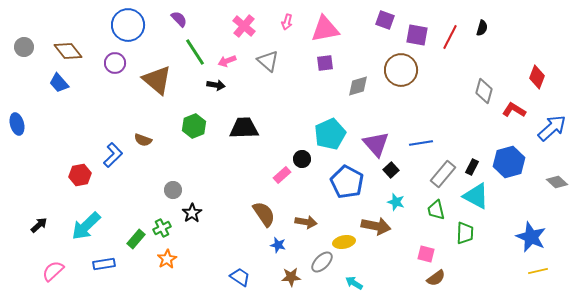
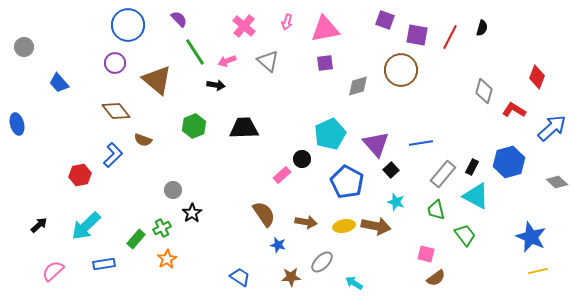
brown diamond at (68, 51): moved 48 px right, 60 px down
green trapezoid at (465, 233): moved 2 px down; rotated 40 degrees counterclockwise
yellow ellipse at (344, 242): moved 16 px up
